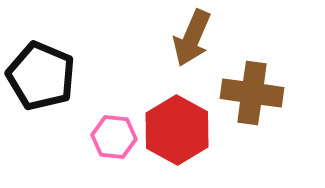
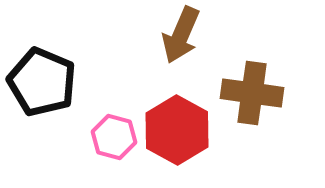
brown arrow: moved 11 px left, 3 px up
black pentagon: moved 1 px right, 6 px down
pink hexagon: rotated 9 degrees clockwise
